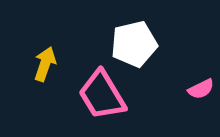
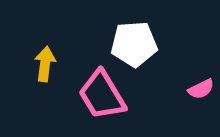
white pentagon: rotated 9 degrees clockwise
yellow arrow: rotated 12 degrees counterclockwise
